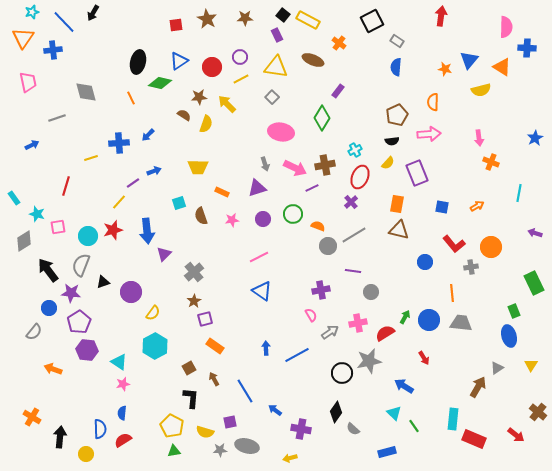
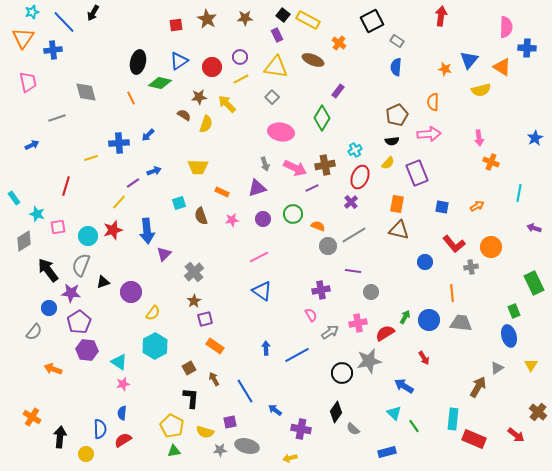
purple arrow at (535, 233): moved 1 px left, 5 px up
